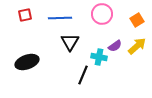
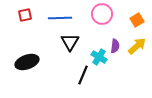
purple semicircle: rotated 48 degrees counterclockwise
cyan cross: rotated 21 degrees clockwise
